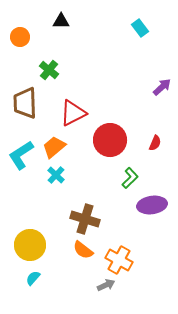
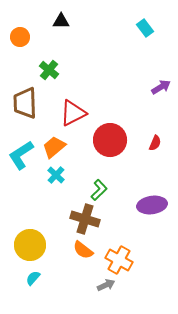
cyan rectangle: moved 5 px right
purple arrow: moved 1 px left; rotated 12 degrees clockwise
green L-shape: moved 31 px left, 12 px down
